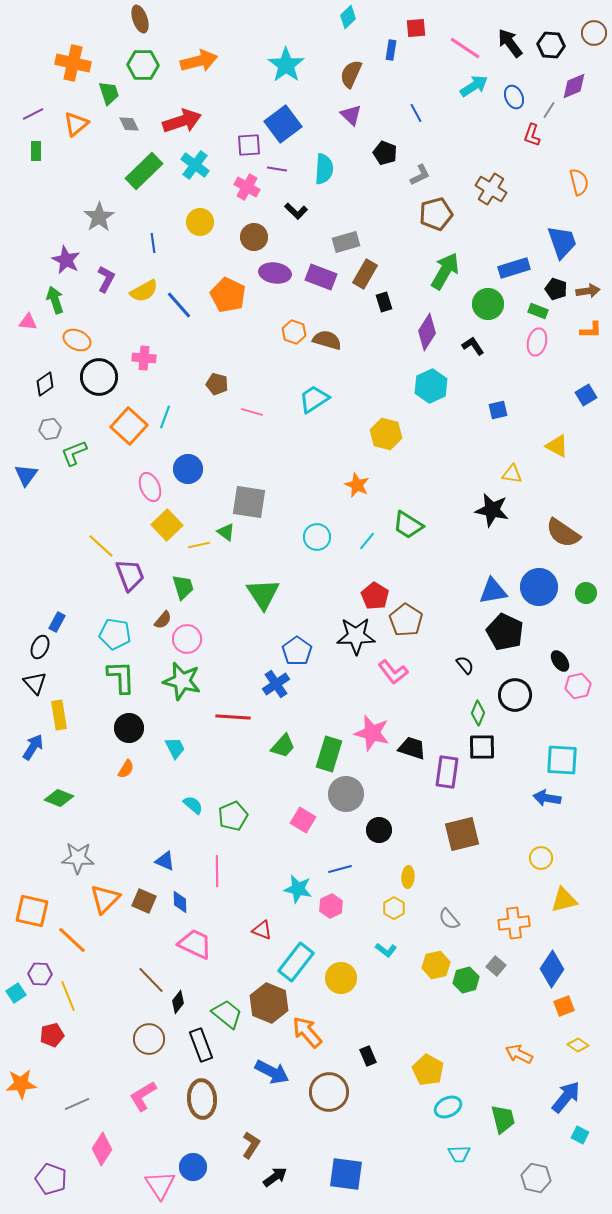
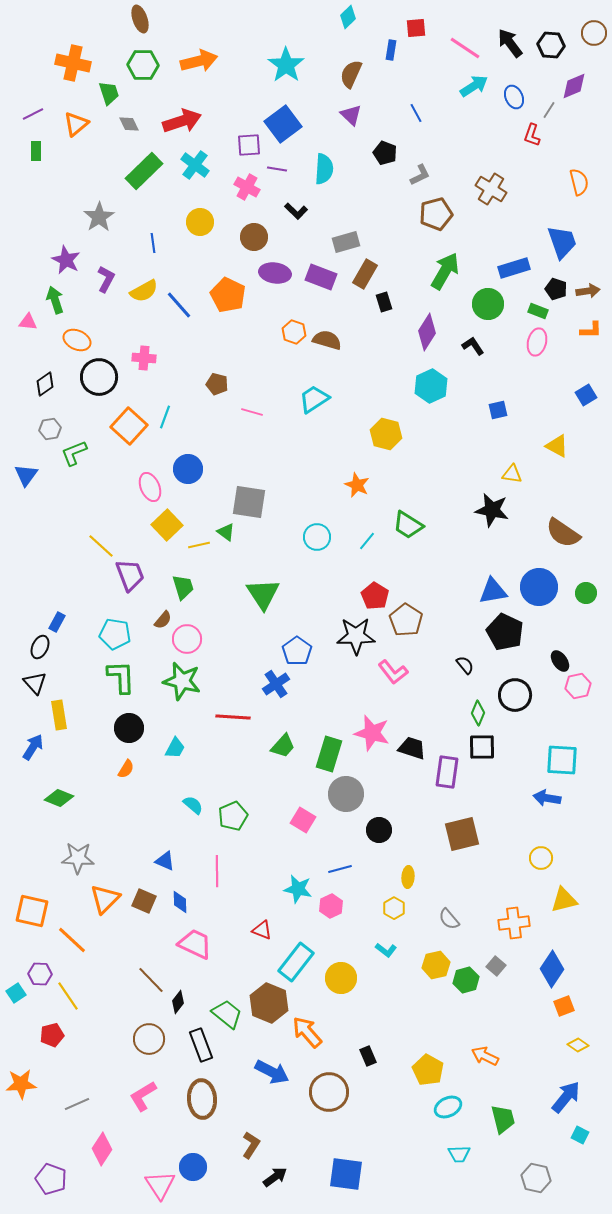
cyan trapezoid at (175, 748): rotated 55 degrees clockwise
yellow line at (68, 996): rotated 12 degrees counterclockwise
orange arrow at (519, 1054): moved 34 px left, 2 px down
